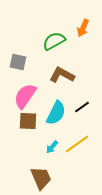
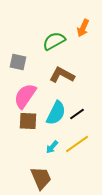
black line: moved 5 px left, 7 px down
